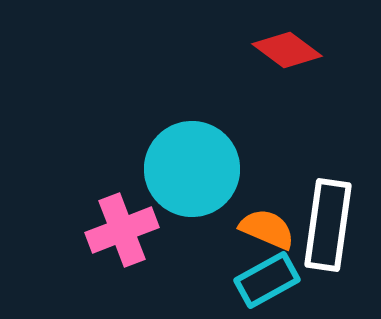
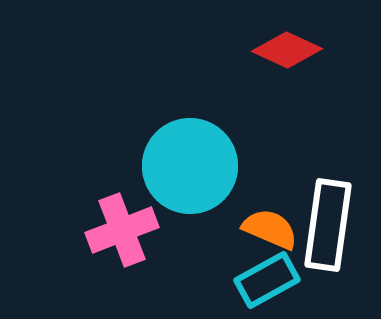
red diamond: rotated 12 degrees counterclockwise
cyan circle: moved 2 px left, 3 px up
orange semicircle: moved 3 px right
